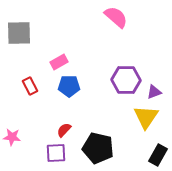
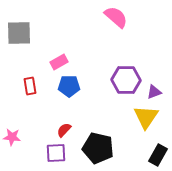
red rectangle: rotated 18 degrees clockwise
